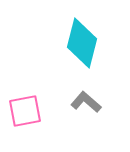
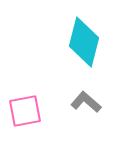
cyan diamond: moved 2 px right, 1 px up
